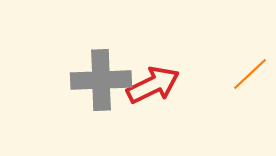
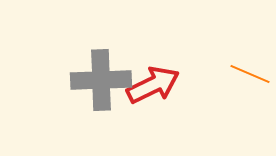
orange line: rotated 66 degrees clockwise
